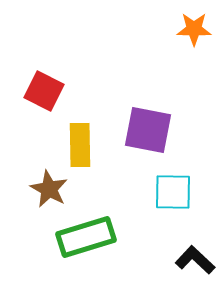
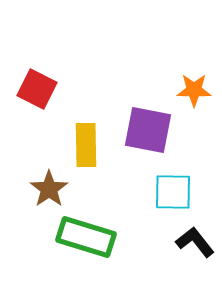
orange star: moved 61 px down
red square: moved 7 px left, 2 px up
yellow rectangle: moved 6 px right
brown star: rotated 9 degrees clockwise
green rectangle: rotated 34 degrees clockwise
black L-shape: moved 18 px up; rotated 9 degrees clockwise
